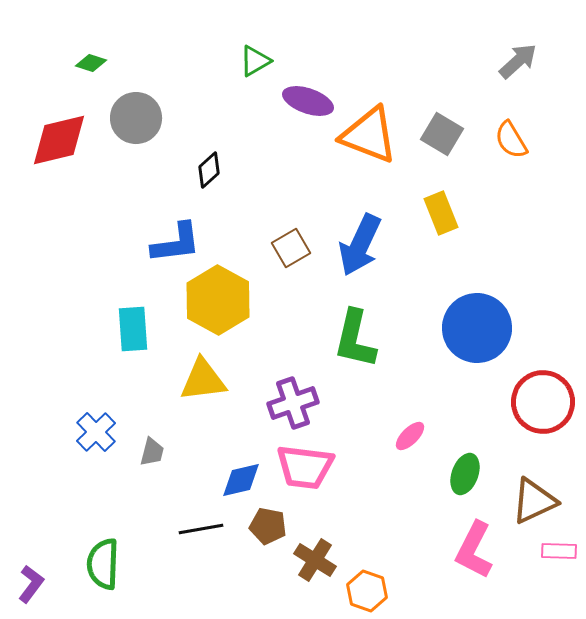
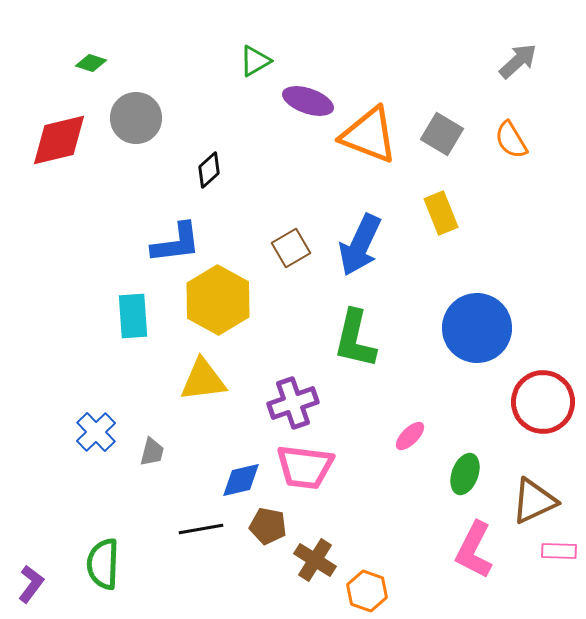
cyan rectangle: moved 13 px up
